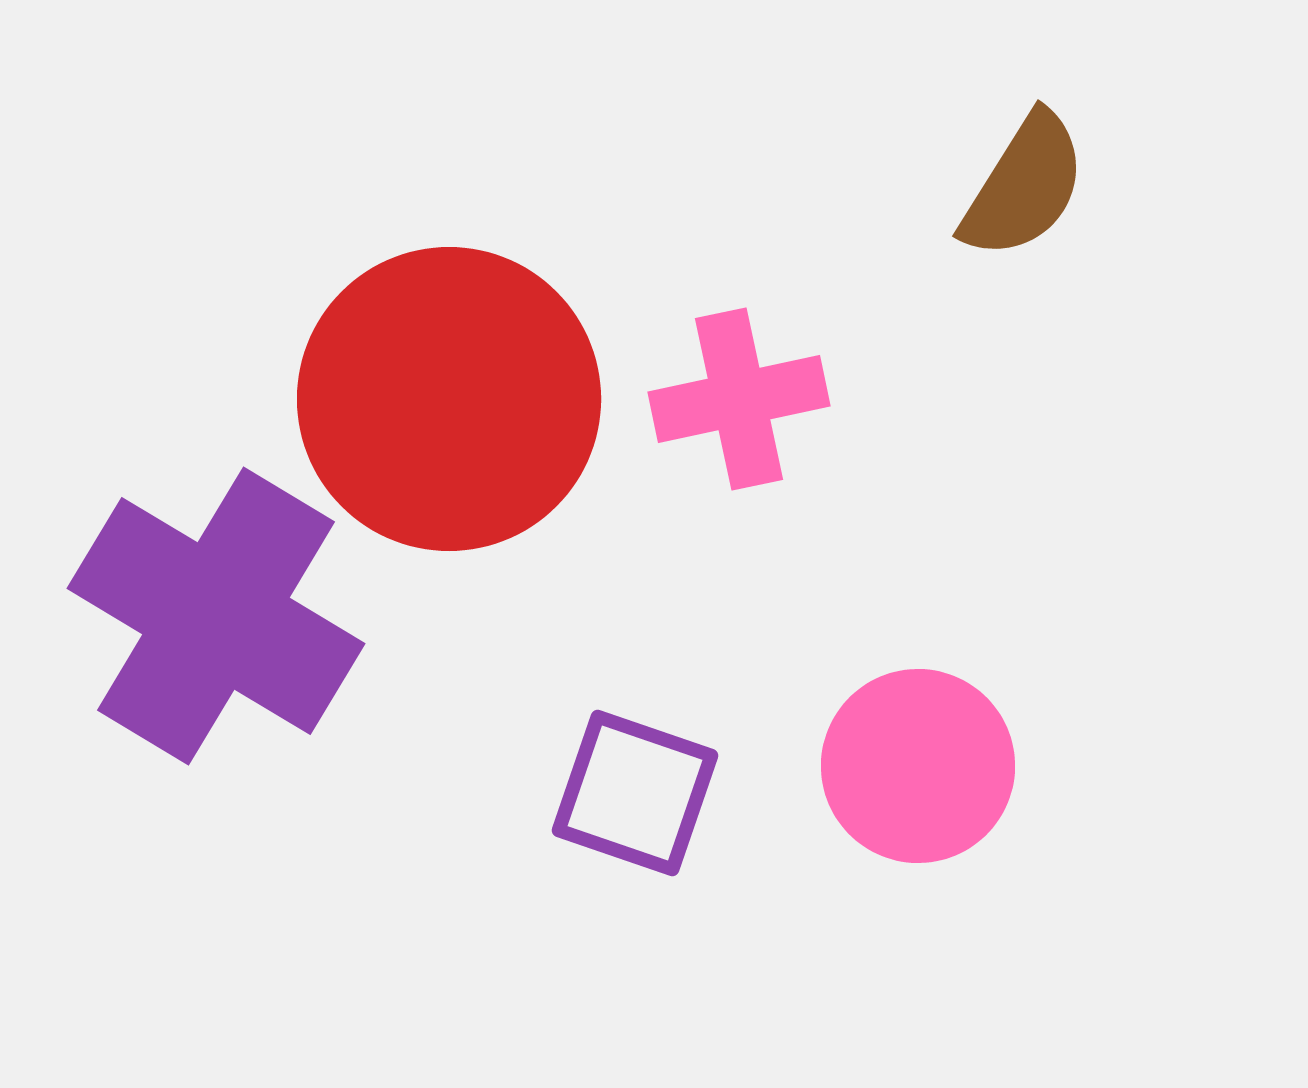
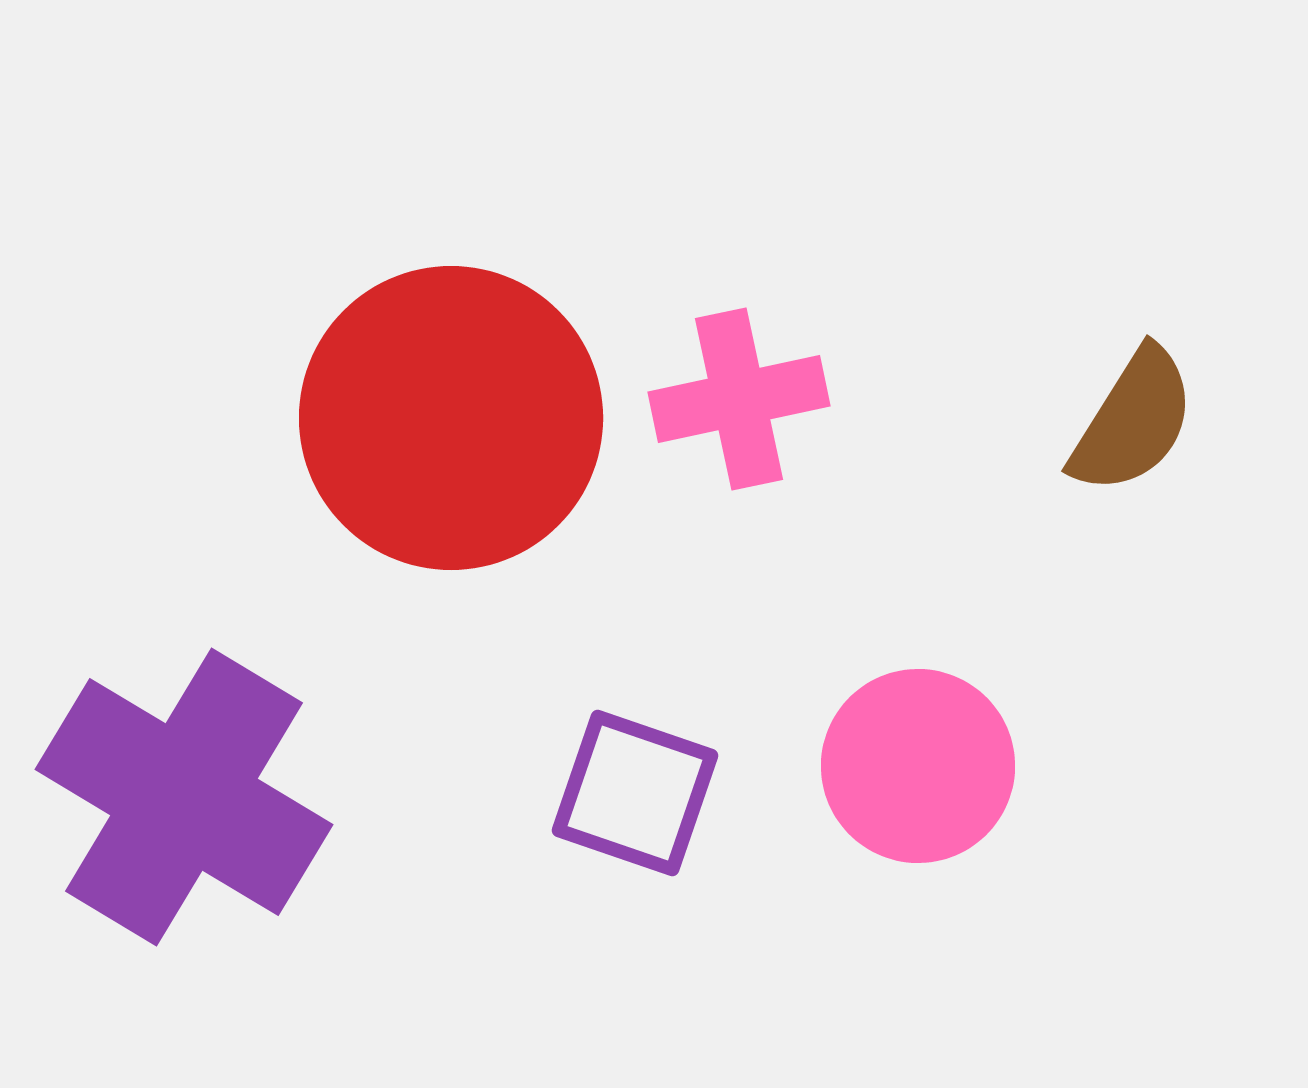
brown semicircle: moved 109 px right, 235 px down
red circle: moved 2 px right, 19 px down
purple cross: moved 32 px left, 181 px down
